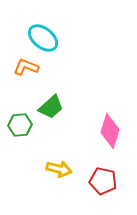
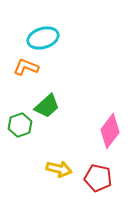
cyan ellipse: rotated 56 degrees counterclockwise
green trapezoid: moved 4 px left, 1 px up
green hexagon: rotated 15 degrees counterclockwise
pink diamond: rotated 20 degrees clockwise
red pentagon: moved 5 px left, 3 px up
